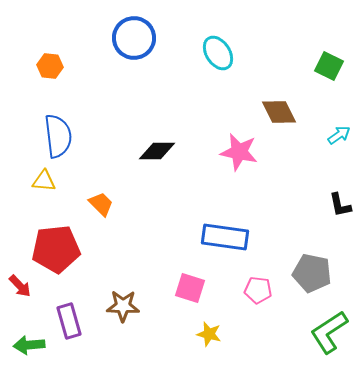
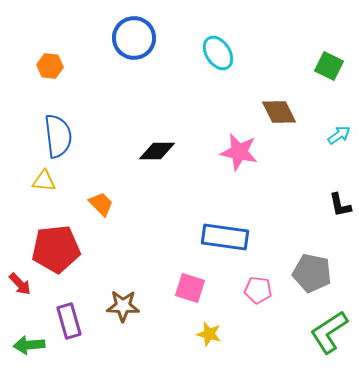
red arrow: moved 2 px up
